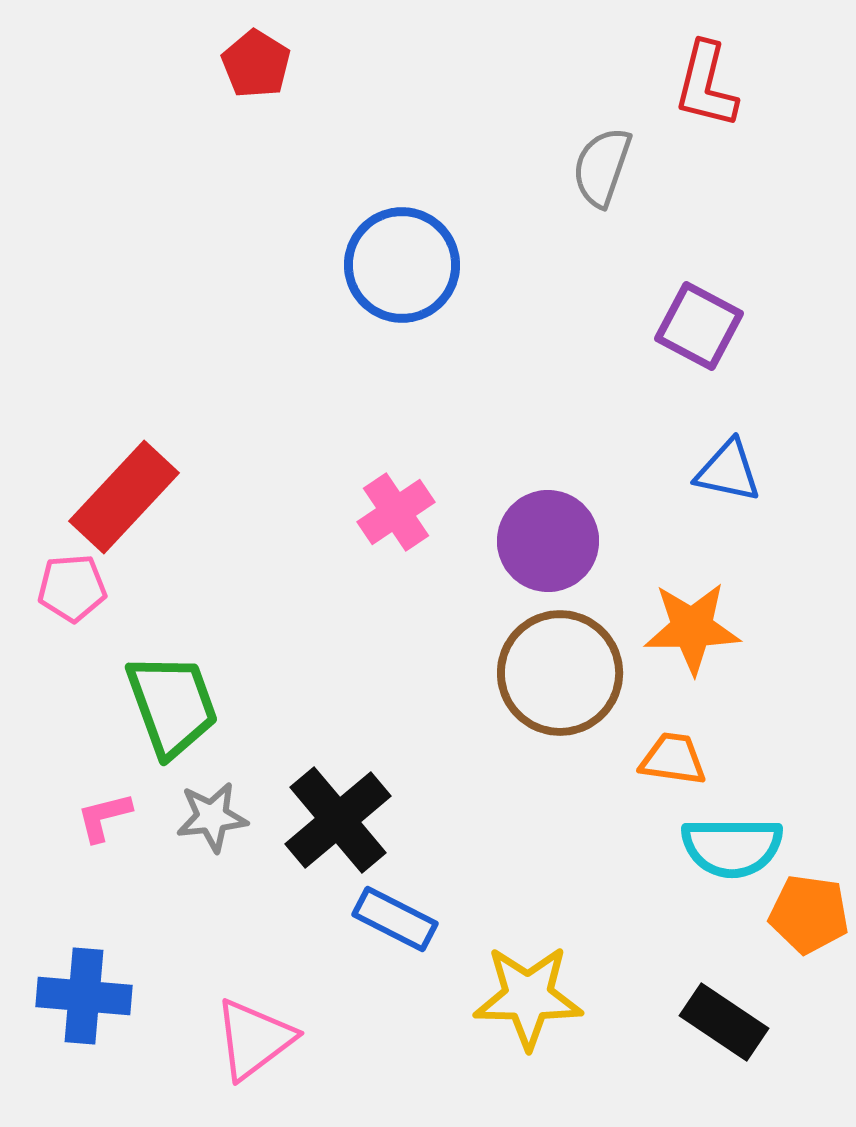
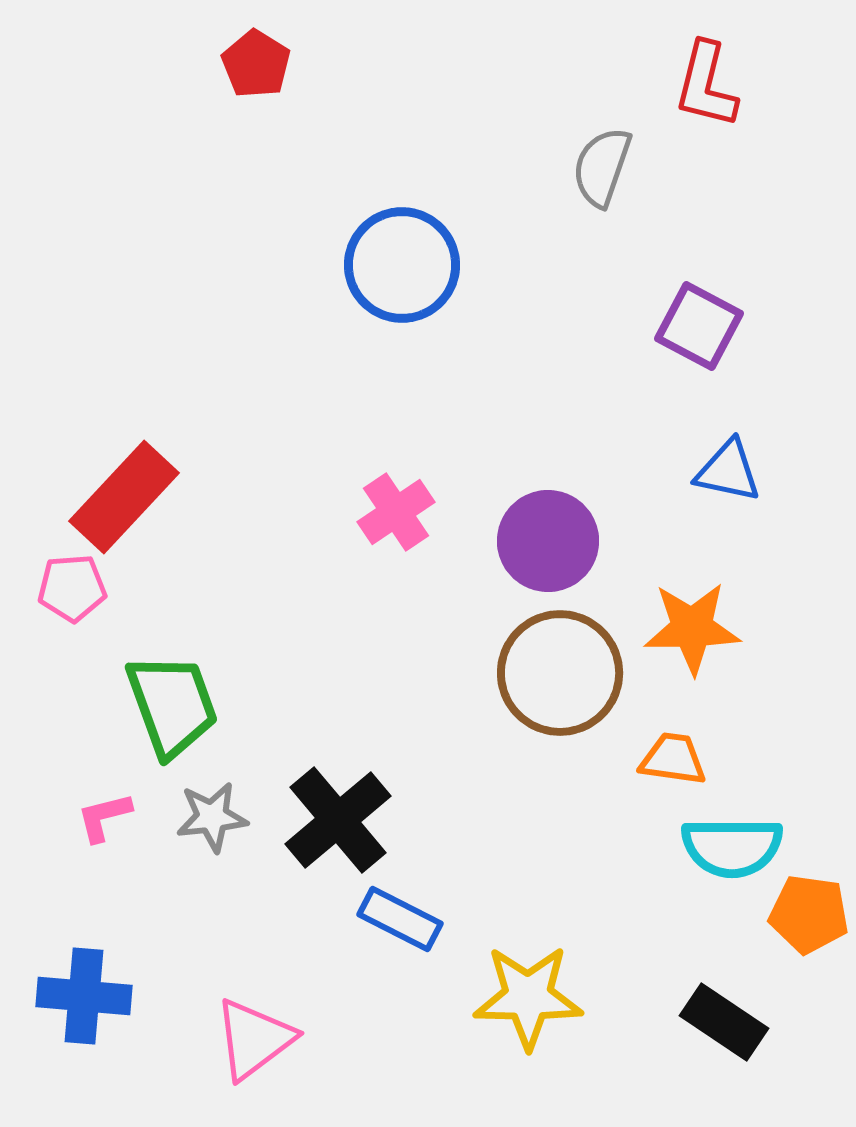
blue rectangle: moved 5 px right
